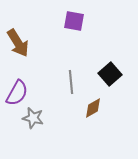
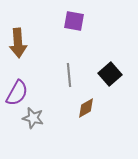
brown arrow: rotated 28 degrees clockwise
gray line: moved 2 px left, 7 px up
brown diamond: moved 7 px left
